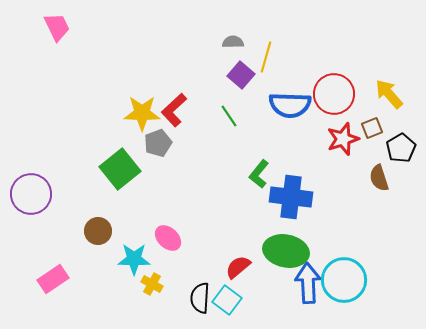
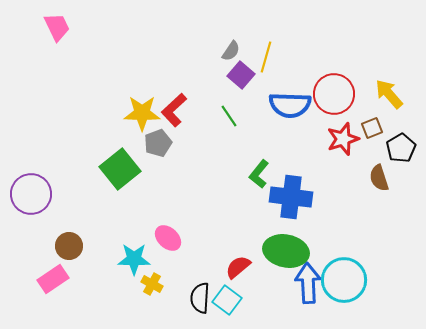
gray semicircle: moved 2 px left, 9 px down; rotated 125 degrees clockwise
brown circle: moved 29 px left, 15 px down
